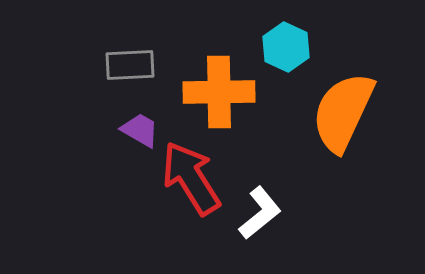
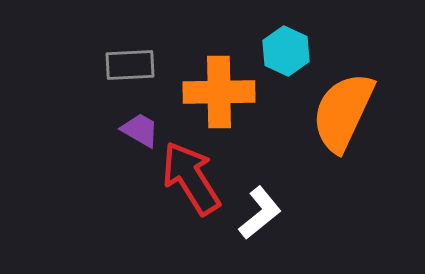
cyan hexagon: moved 4 px down
